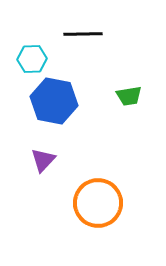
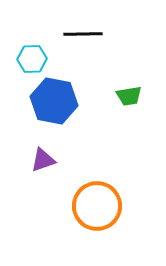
purple triangle: rotated 28 degrees clockwise
orange circle: moved 1 px left, 3 px down
